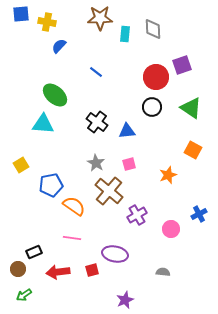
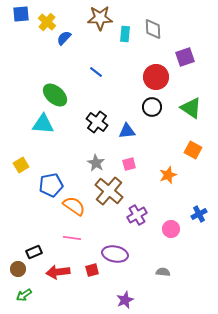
yellow cross: rotated 30 degrees clockwise
blue semicircle: moved 5 px right, 8 px up
purple square: moved 3 px right, 8 px up
